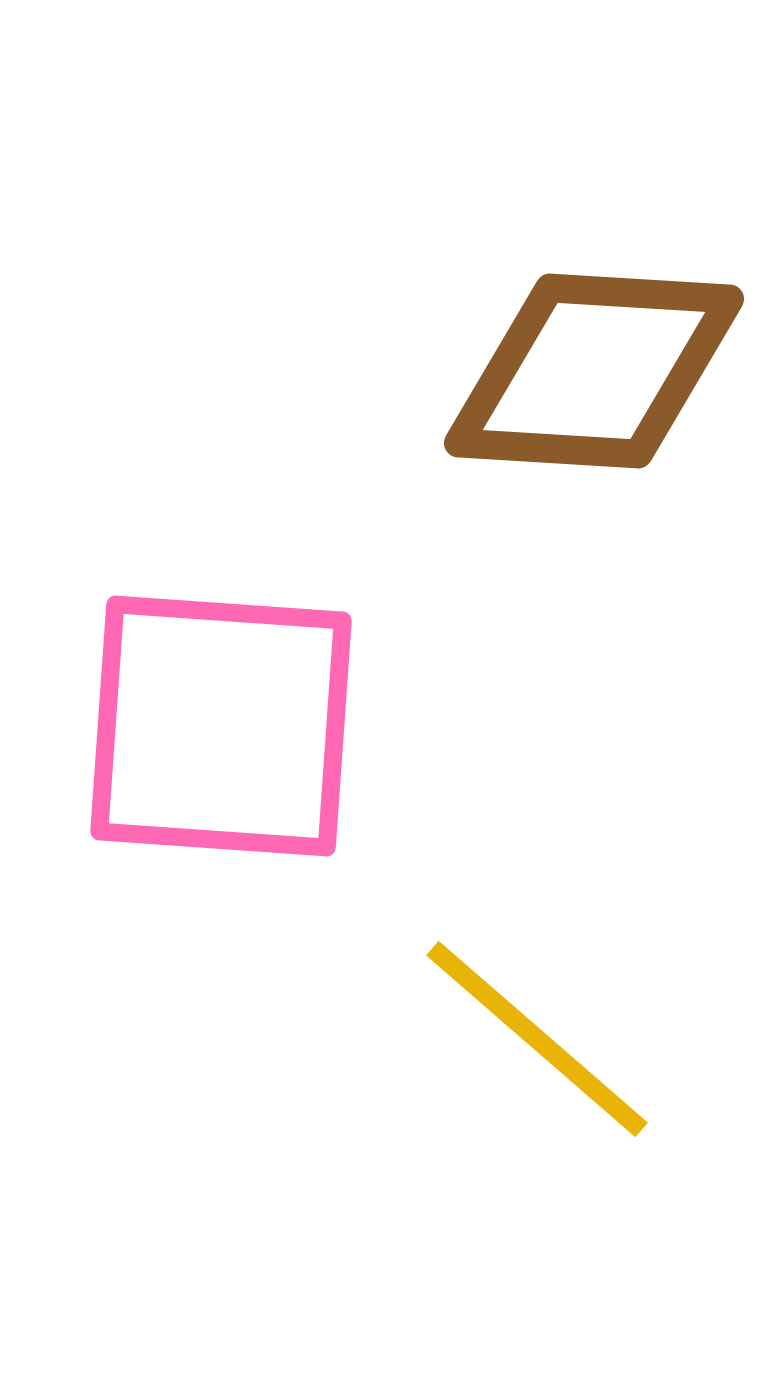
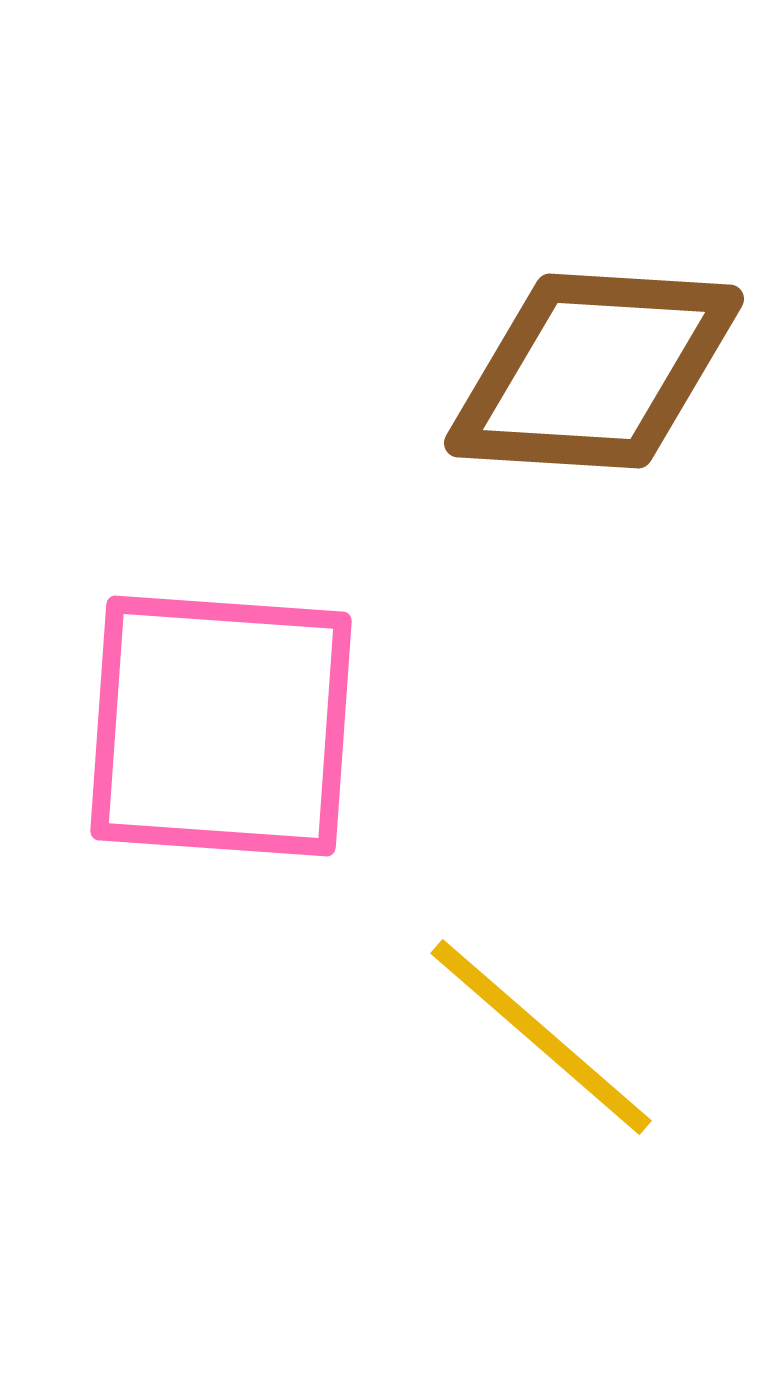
yellow line: moved 4 px right, 2 px up
